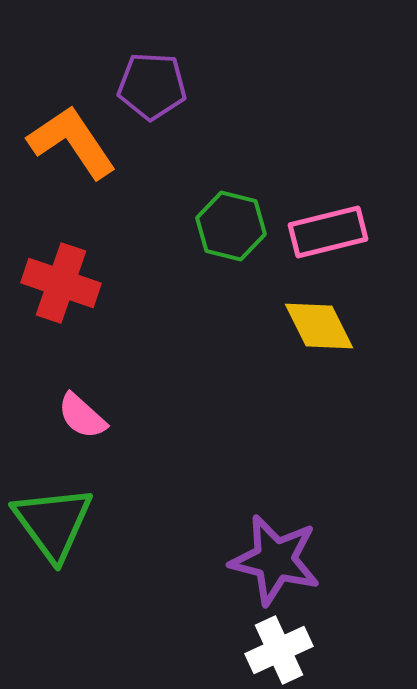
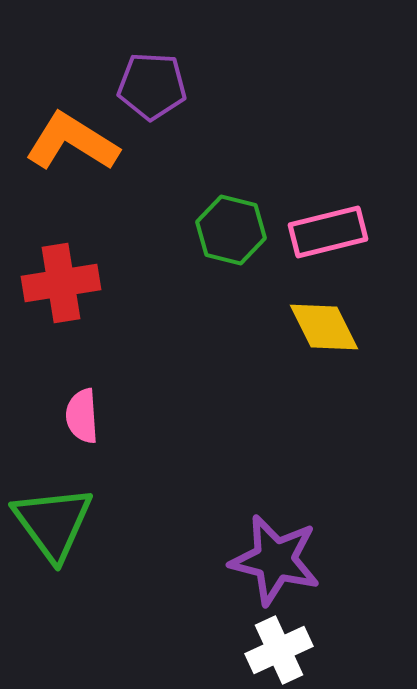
orange L-shape: rotated 24 degrees counterclockwise
green hexagon: moved 4 px down
red cross: rotated 28 degrees counterclockwise
yellow diamond: moved 5 px right, 1 px down
pink semicircle: rotated 44 degrees clockwise
